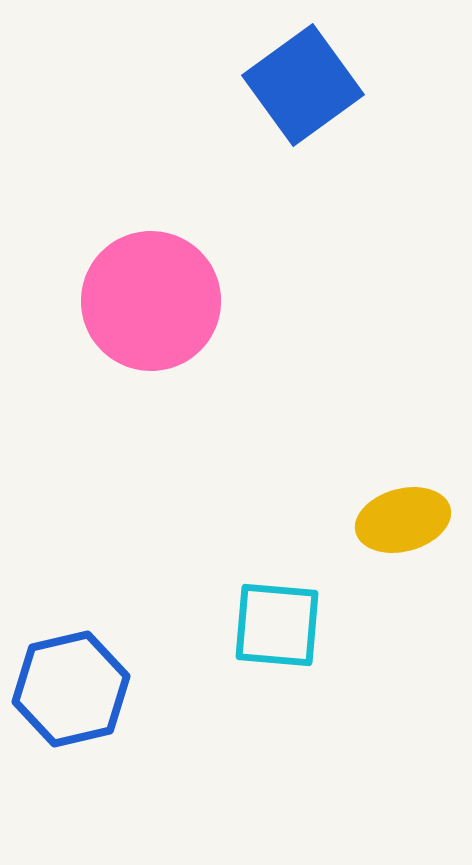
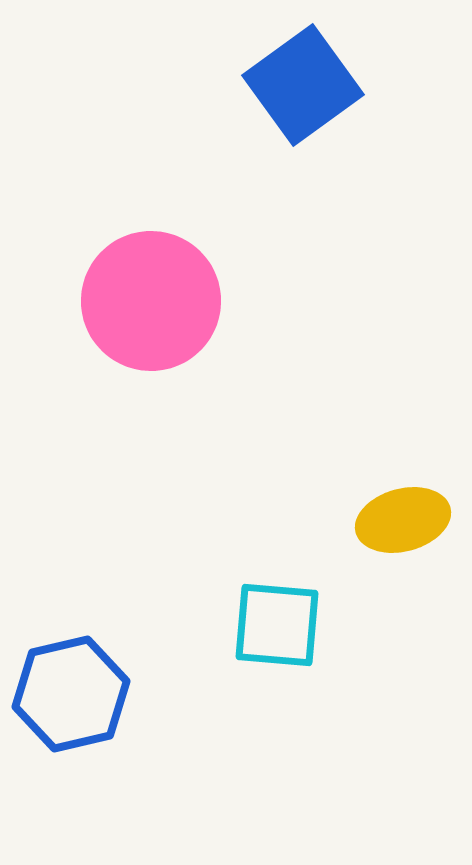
blue hexagon: moved 5 px down
